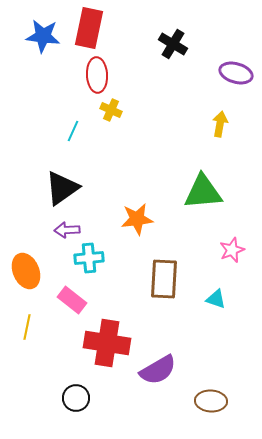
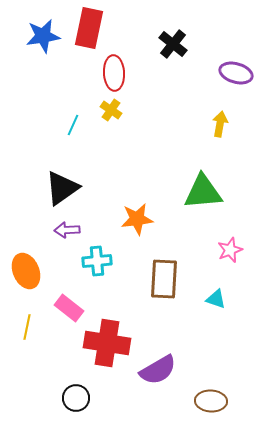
blue star: rotated 16 degrees counterclockwise
black cross: rotated 8 degrees clockwise
red ellipse: moved 17 px right, 2 px up
yellow cross: rotated 10 degrees clockwise
cyan line: moved 6 px up
pink star: moved 2 px left
cyan cross: moved 8 px right, 3 px down
pink rectangle: moved 3 px left, 8 px down
